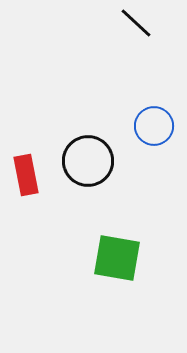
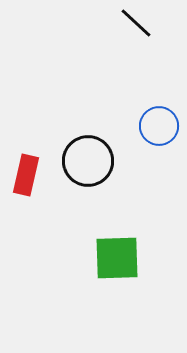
blue circle: moved 5 px right
red rectangle: rotated 24 degrees clockwise
green square: rotated 12 degrees counterclockwise
